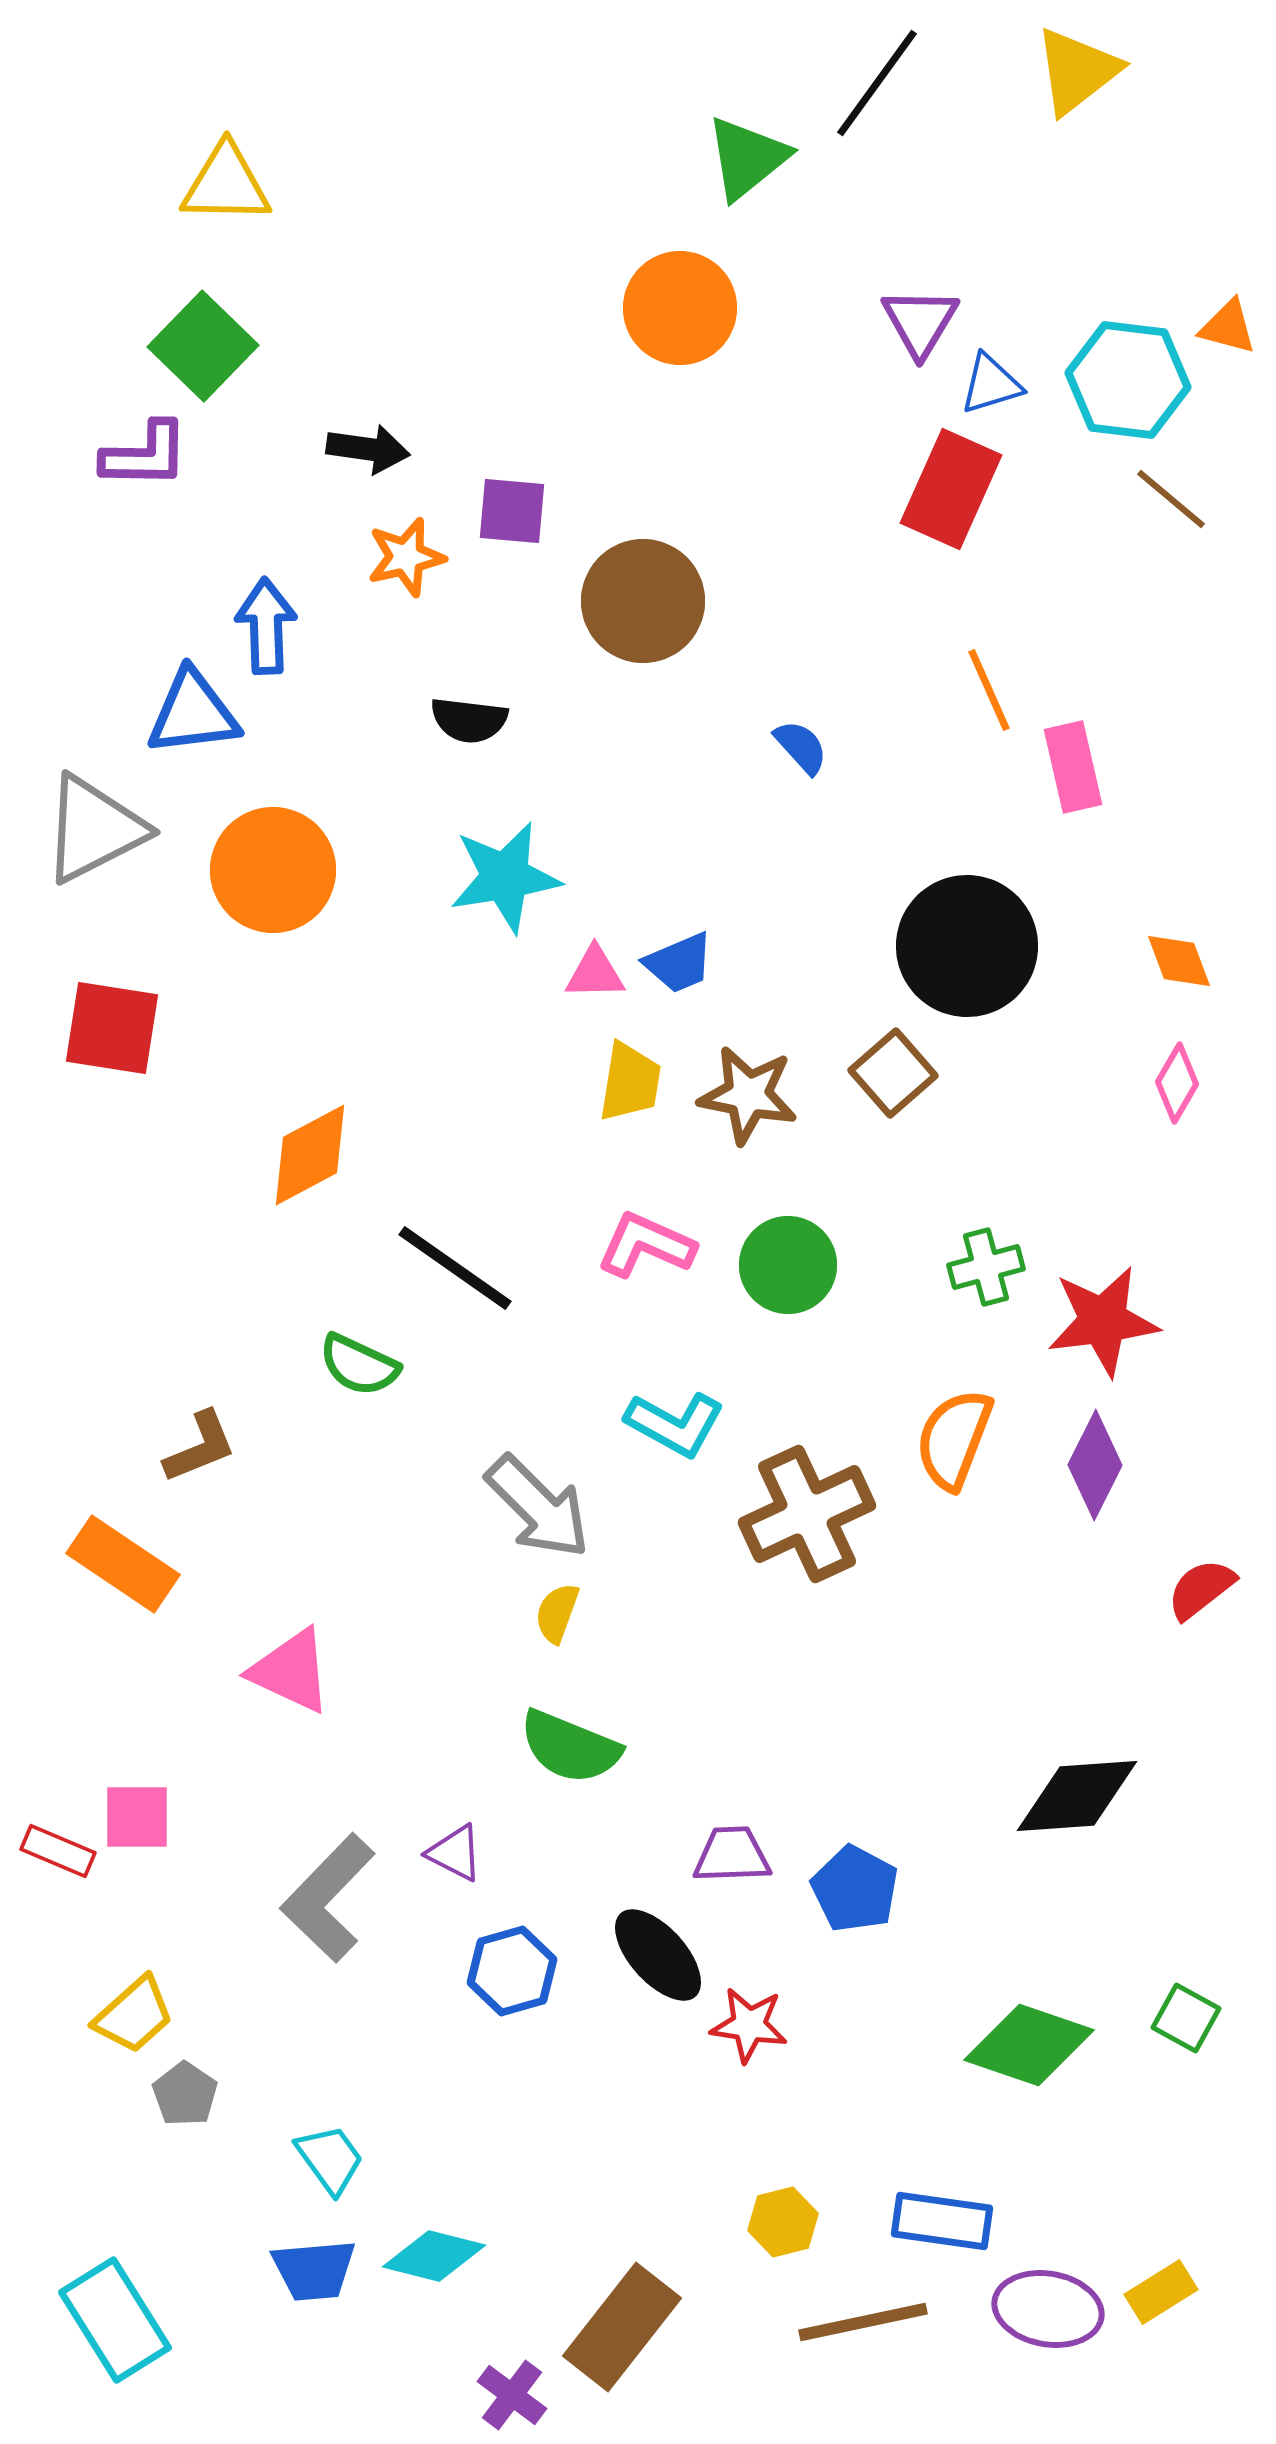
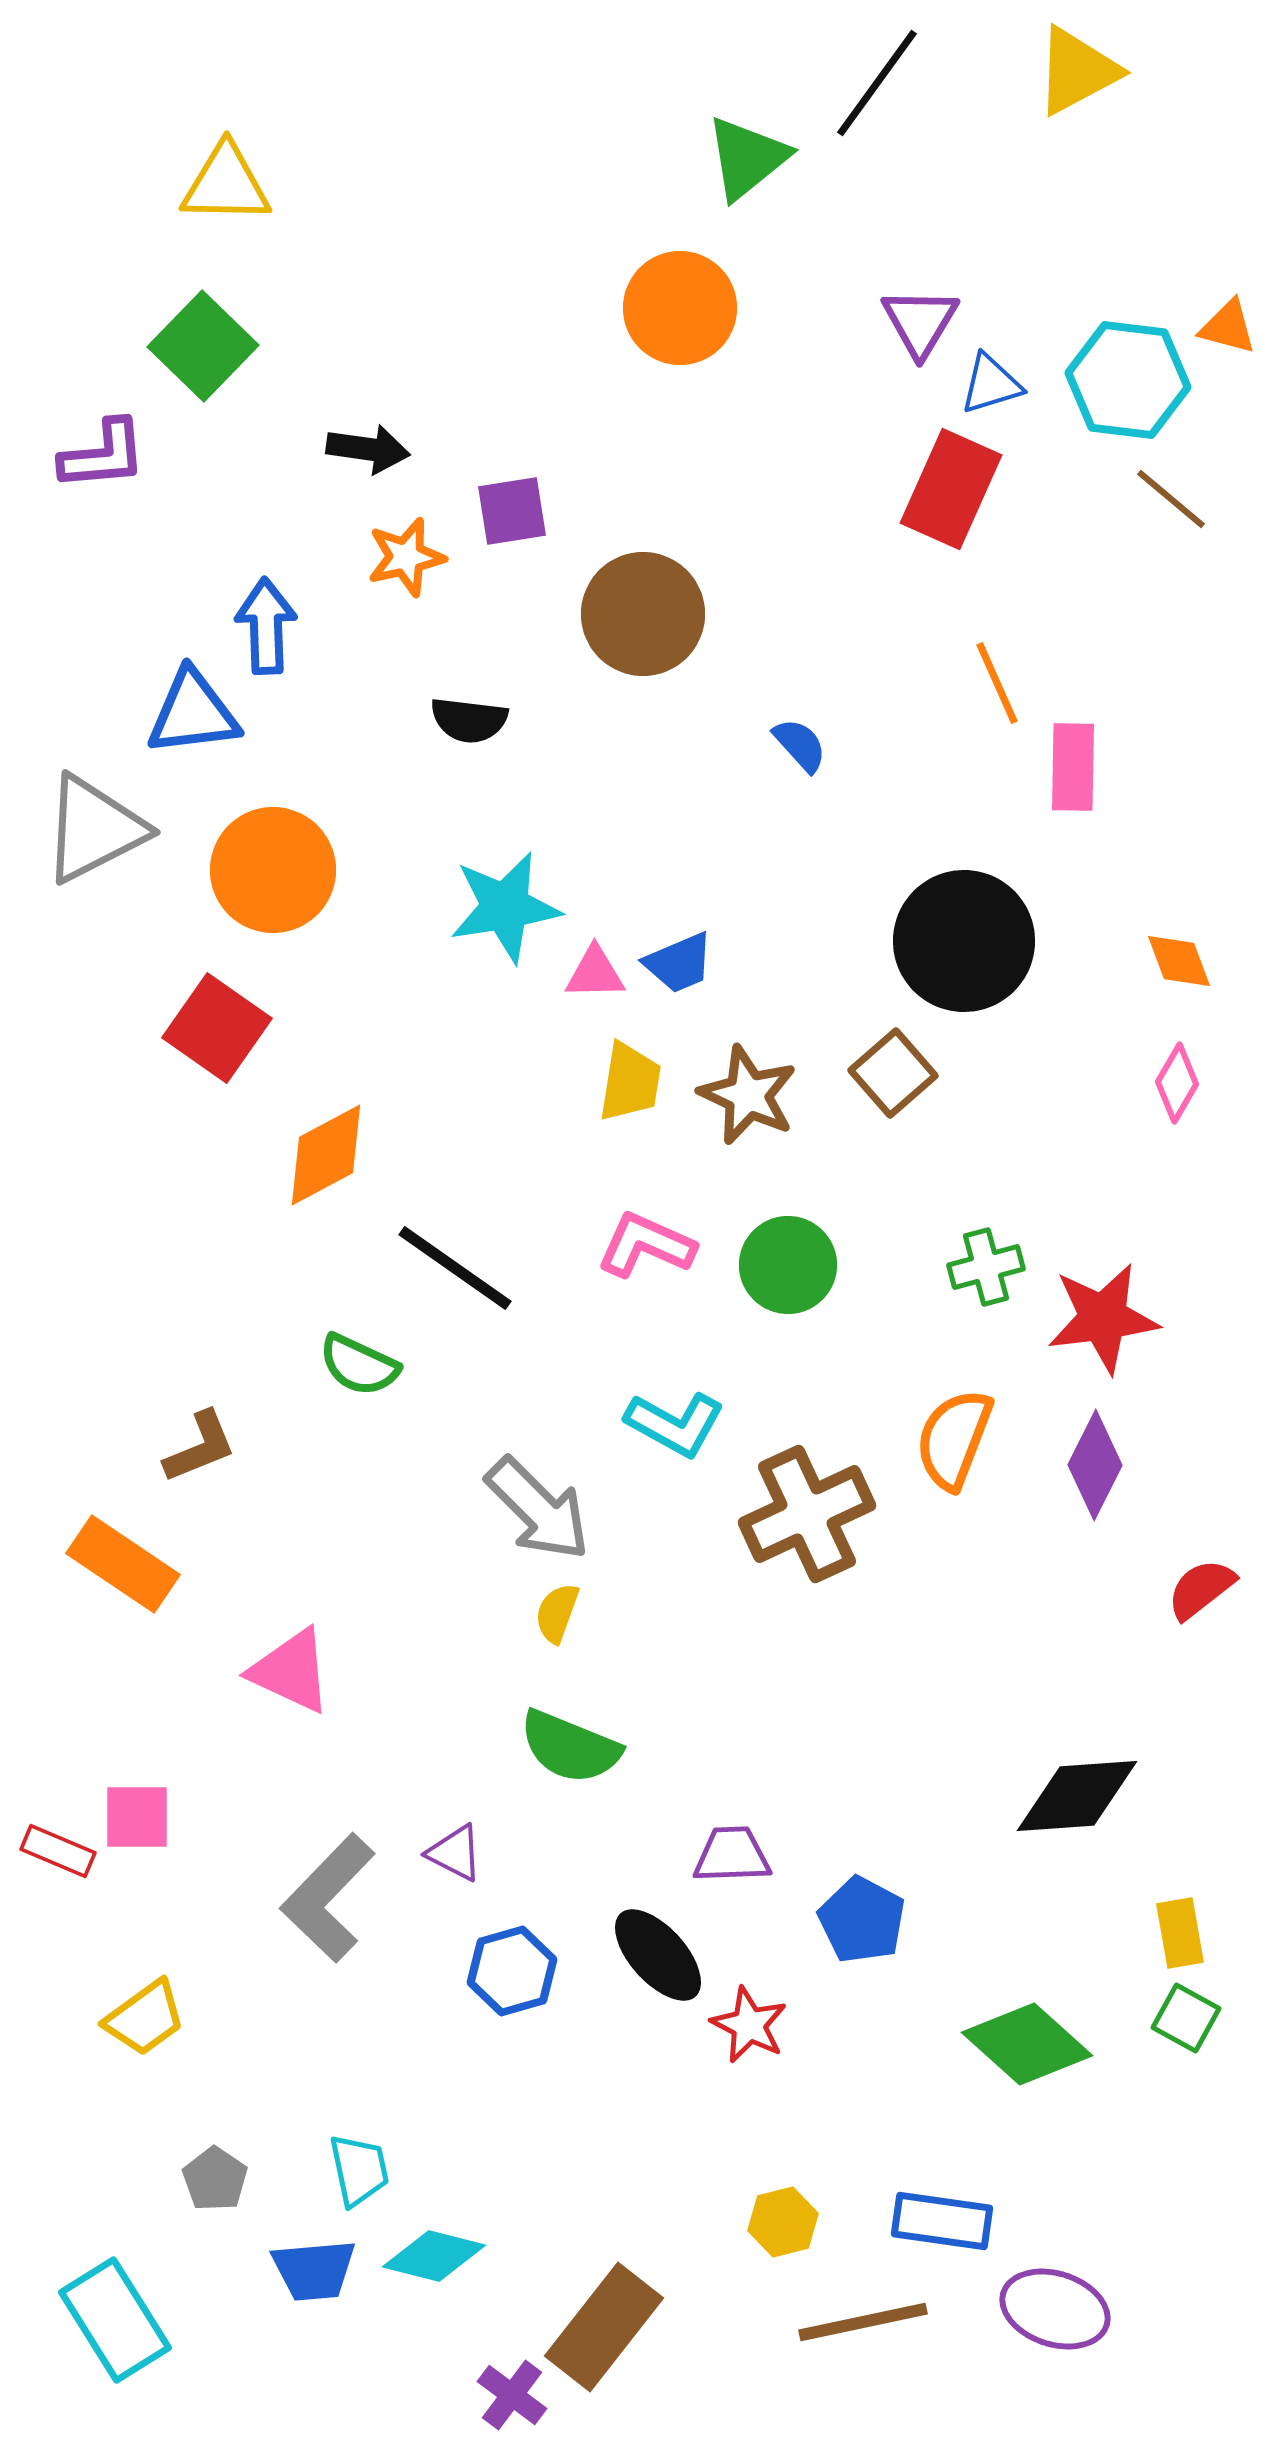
yellow triangle at (1077, 71): rotated 10 degrees clockwise
purple L-shape at (145, 455): moved 42 px left; rotated 6 degrees counterclockwise
purple square at (512, 511): rotated 14 degrees counterclockwise
brown circle at (643, 601): moved 13 px down
orange line at (989, 690): moved 8 px right, 7 px up
blue semicircle at (801, 747): moved 1 px left, 2 px up
pink rectangle at (1073, 767): rotated 14 degrees clockwise
cyan star at (505, 877): moved 30 px down
black circle at (967, 946): moved 3 px left, 5 px up
red square at (112, 1028): moved 105 px right; rotated 26 degrees clockwise
brown star at (748, 1095): rotated 14 degrees clockwise
orange diamond at (310, 1155): moved 16 px right
red star at (1103, 1321): moved 3 px up
gray arrow at (538, 1507): moved 2 px down
blue pentagon at (855, 1889): moved 7 px right, 31 px down
yellow trapezoid at (134, 2015): moved 11 px right, 3 px down; rotated 6 degrees clockwise
red star at (749, 2025): rotated 18 degrees clockwise
green diamond at (1029, 2045): moved 2 px left, 1 px up; rotated 23 degrees clockwise
gray pentagon at (185, 2094): moved 30 px right, 85 px down
cyan trapezoid at (330, 2159): moved 29 px right, 11 px down; rotated 24 degrees clockwise
yellow rectangle at (1161, 2292): moved 19 px right, 359 px up; rotated 68 degrees counterclockwise
purple ellipse at (1048, 2309): moved 7 px right; rotated 8 degrees clockwise
brown rectangle at (622, 2327): moved 18 px left
